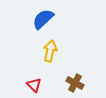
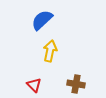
blue semicircle: moved 1 px left, 1 px down
brown cross: moved 1 px right, 1 px down; rotated 18 degrees counterclockwise
